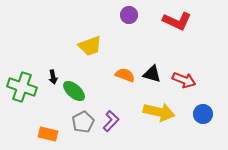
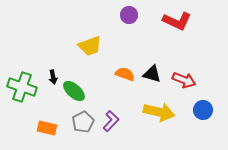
orange semicircle: moved 1 px up
blue circle: moved 4 px up
orange rectangle: moved 1 px left, 6 px up
